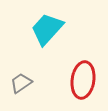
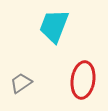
cyan trapezoid: moved 7 px right, 3 px up; rotated 21 degrees counterclockwise
